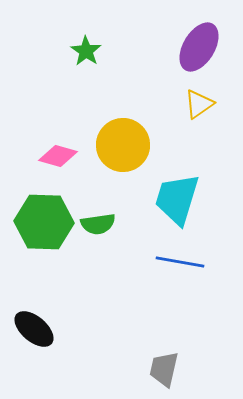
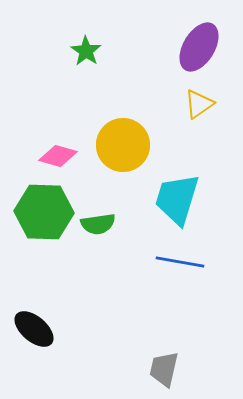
green hexagon: moved 10 px up
